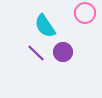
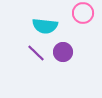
pink circle: moved 2 px left
cyan semicircle: rotated 50 degrees counterclockwise
